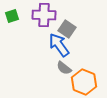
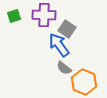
green square: moved 2 px right
